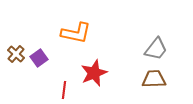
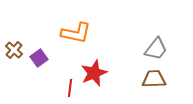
brown cross: moved 2 px left, 4 px up
red line: moved 6 px right, 2 px up
